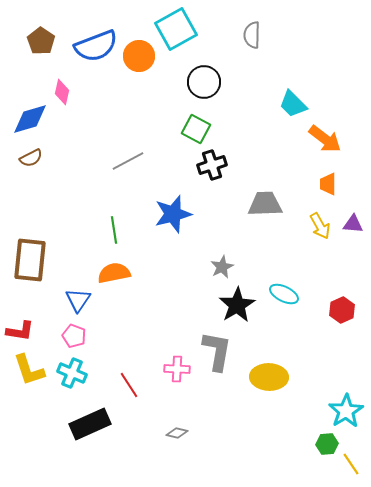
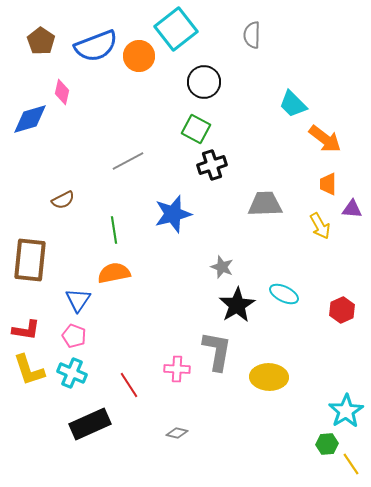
cyan square: rotated 9 degrees counterclockwise
brown semicircle: moved 32 px right, 42 px down
purple triangle: moved 1 px left, 15 px up
gray star: rotated 25 degrees counterclockwise
red L-shape: moved 6 px right, 1 px up
